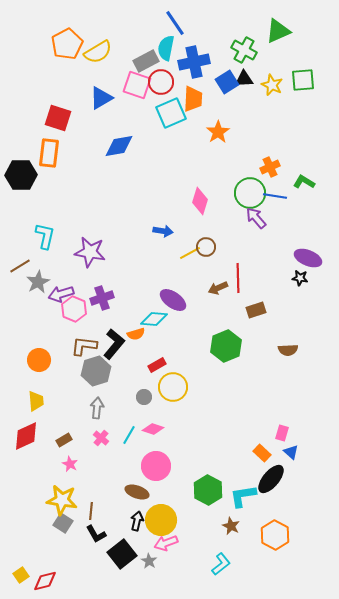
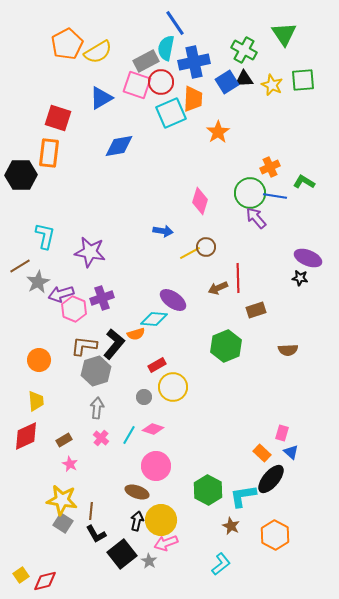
green triangle at (278, 31): moved 6 px right, 3 px down; rotated 40 degrees counterclockwise
